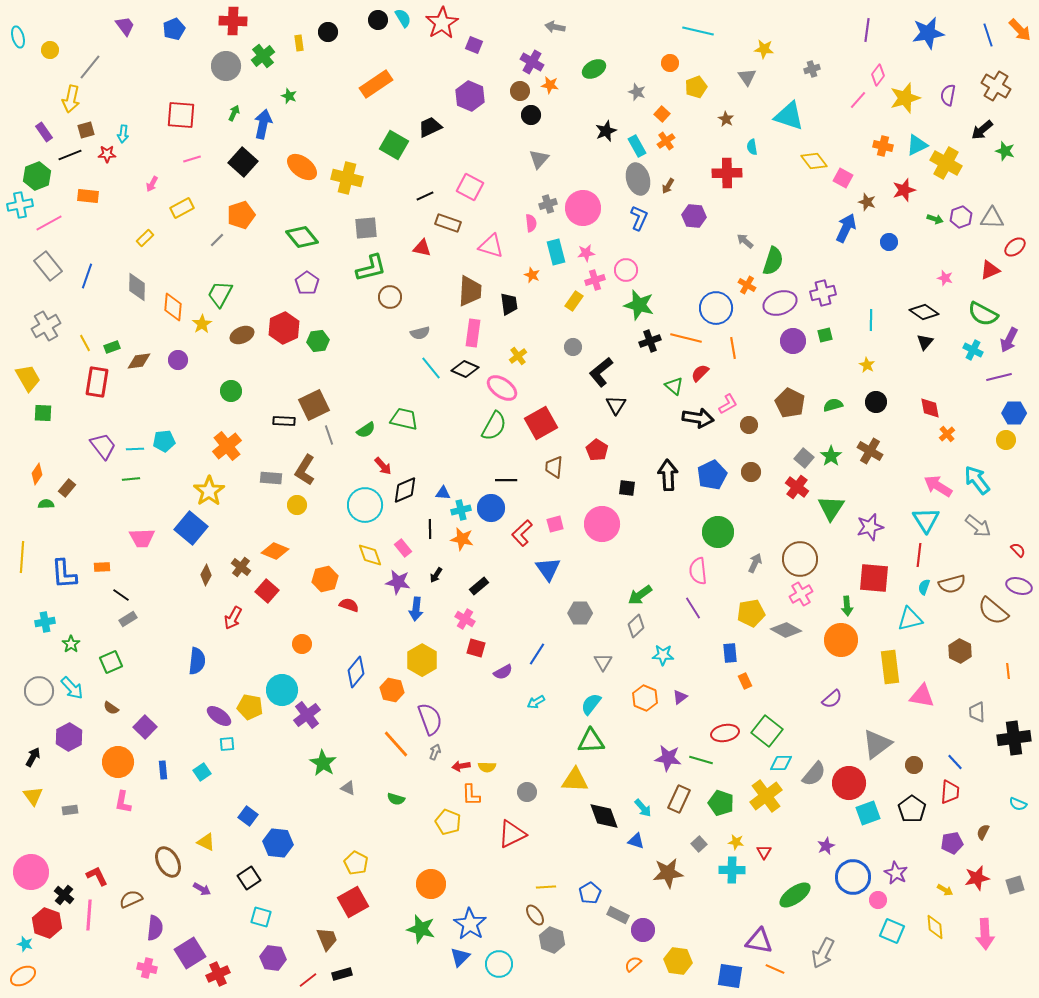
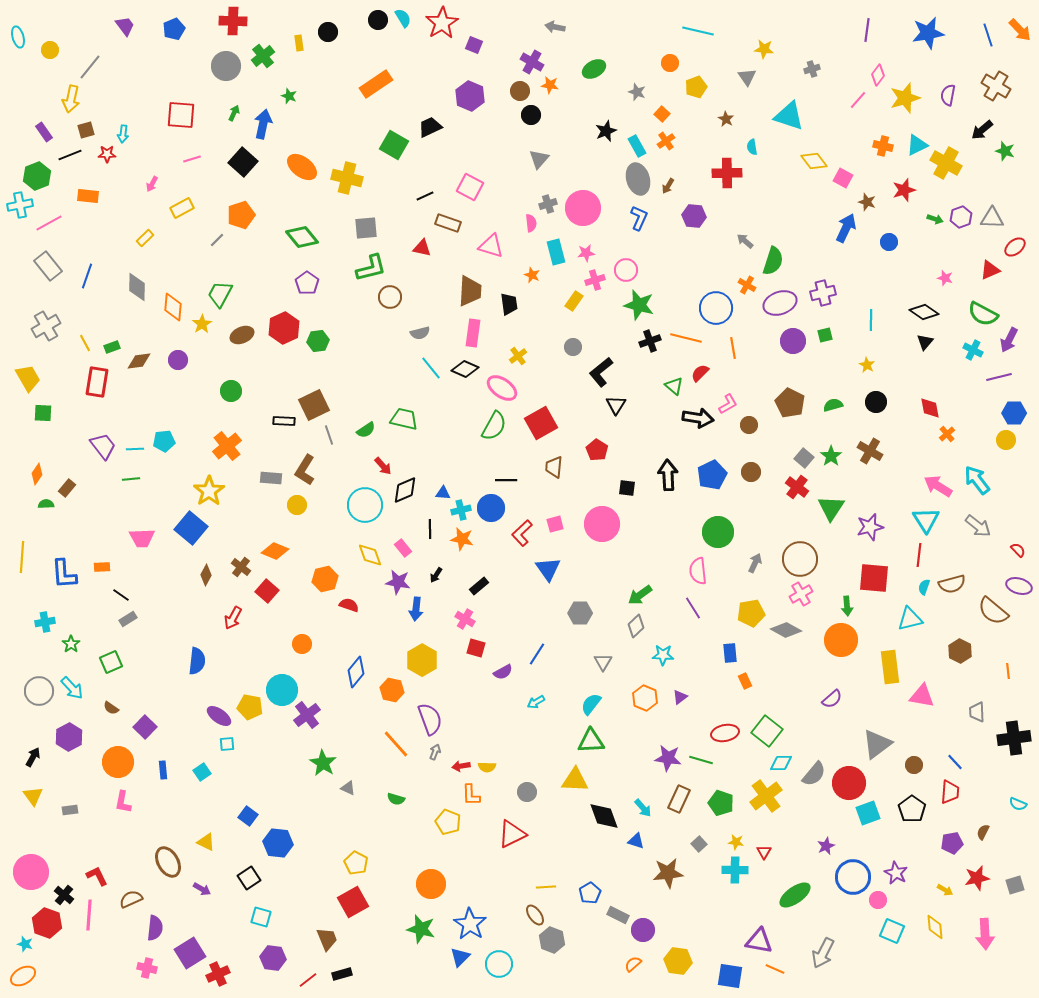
cyan cross at (732, 870): moved 3 px right
